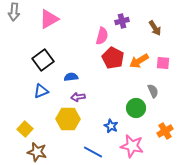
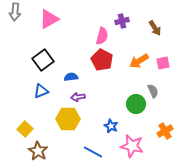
gray arrow: moved 1 px right
red pentagon: moved 11 px left, 2 px down
pink square: rotated 16 degrees counterclockwise
green circle: moved 4 px up
brown star: moved 1 px right, 1 px up; rotated 18 degrees clockwise
